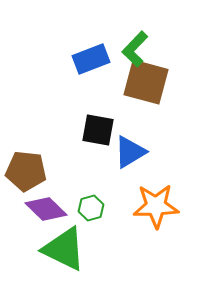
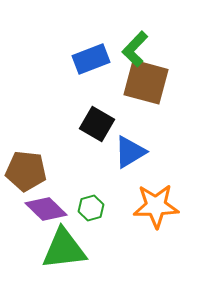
black square: moved 1 px left, 6 px up; rotated 20 degrees clockwise
green triangle: rotated 33 degrees counterclockwise
